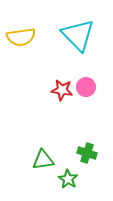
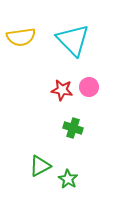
cyan triangle: moved 5 px left, 5 px down
pink circle: moved 3 px right
green cross: moved 14 px left, 25 px up
green triangle: moved 3 px left, 6 px down; rotated 20 degrees counterclockwise
